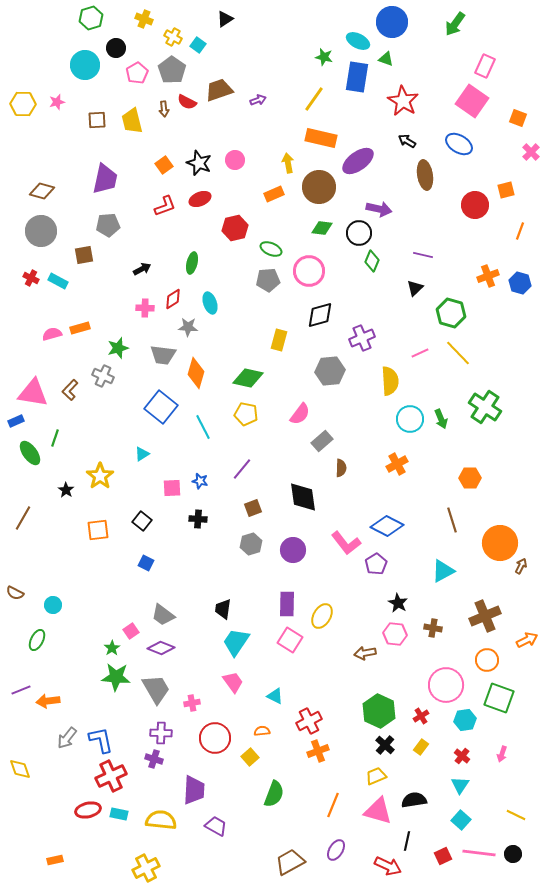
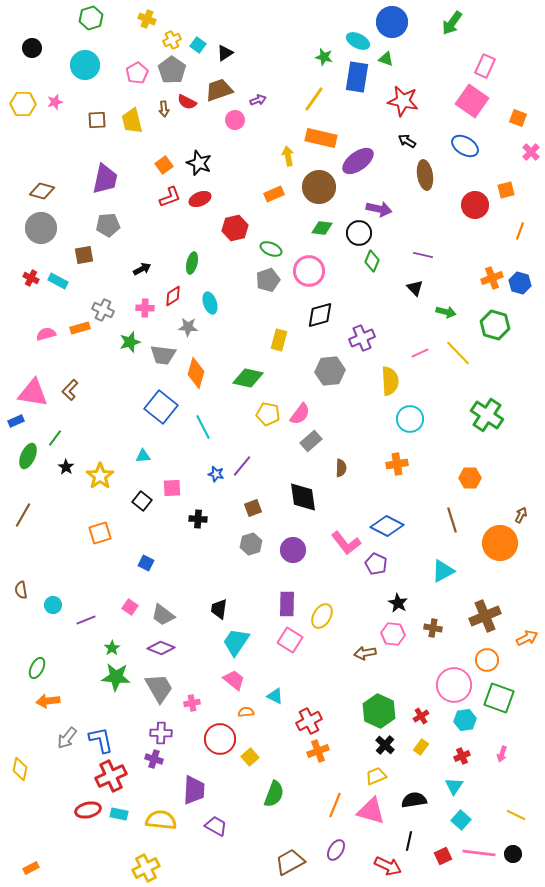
yellow cross at (144, 19): moved 3 px right
black triangle at (225, 19): moved 34 px down
green arrow at (455, 24): moved 3 px left, 1 px up
yellow cross at (173, 37): moved 1 px left, 3 px down; rotated 36 degrees clockwise
black circle at (116, 48): moved 84 px left
red star at (403, 101): rotated 20 degrees counterclockwise
pink star at (57, 102): moved 2 px left
blue ellipse at (459, 144): moved 6 px right, 2 px down
pink circle at (235, 160): moved 40 px up
yellow arrow at (288, 163): moved 7 px up
red L-shape at (165, 206): moved 5 px right, 9 px up
gray circle at (41, 231): moved 3 px up
orange cross at (488, 276): moved 4 px right, 2 px down
gray pentagon at (268, 280): rotated 15 degrees counterclockwise
black triangle at (415, 288): rotated 30 degrees counterclockwise
red diamond at (173, 299): moved 3 px up
green hexagon at (451, 313): moved 44 px right, 12 px down
pink semicircle at (52, 334): moved 6 px left
green star at (118, 348): moved 12 px right, 6 px up
gray cross at (103, 376): moved 66 px up
green cross at (485, 407): moved 2 px right, 8 px down
yellow pentagon at (246, 414): moved 22 px right
green arrow at (441, 419): moved 5 px right, 107 px up; rotated 54 degrees counterclockwise
green line at (55, 438): rotated 18 degrees clockwise
gray rectangle at (322, 441): moved 11 px left
green ellipse at (30, 453): moved 2 px left, 3 px down; rotated 60 degrees clockwise
cyan triangle at (142, 454): moved 1 px right, 2 px down; rotated 28 degrees clockwise
orange cross at (397, 464): rotated 20 degrees clockwise
purple line at (242, 469): moved 3 px up
blue star at (200, 481): moved 16 px right, 7 px up
black star at (66, 490): moved 23 px up
brown line at (23, 518): moved 3 px up
black square at (142, 521): moved 20 px up
orange square at (98, 530): moved 2 px right, 3 px down; rotated 10 degrees counterclockwise
purple pentagon at (376, 564): rotated 15 degrees counterclockwise
brown arrow at (521, 566): moved 51 px up
brown semicircle at (15, 593): moved 6 px right, 3 px up; rotated 54 degrees clockwise
black trapezoid at (223, 609): moved 4 px left
pink square at (131, 631): moved 1 px left, 24 px up; rotated 21 degrees counterclockwise
pink hexagon at (395, 634): moved 2 px left
green ellipse at (37, 640): moved 28 px down
orange arrow at (527, 640): moved 2 px up
pink trapezoid at (233, 682): moved 1 px right, 2 px up; rotated 15 degrees counterclockwise
pink circle at (446, 685): moved 8 px right
gray trapezoid at (156, 689): moved 3 px right, 1 px up
purple line at (21, 690): moved 65 px right, 70 px up
orange semicircle at (262, 731): moved 16 px left, 19 px up
red circle at (215, 738): moved 5 px right, 1 px down
red cross at (462, 756): rotated 28 degrees clockwise
yellow diamond at (20, 769): rotated 30 degrees clockwise
cyan triangle at (460, 785): moved 6 px left, 1 px down
orange line at (333, 805): moved 2 px right
pink triangle at (378, 811): moved 7 px left
black line at (407, 841): moved 2 px right
orange rectangle at (55, 860): moved 24 px left, 8 px down; rotated 14 degrees counterclockwise
